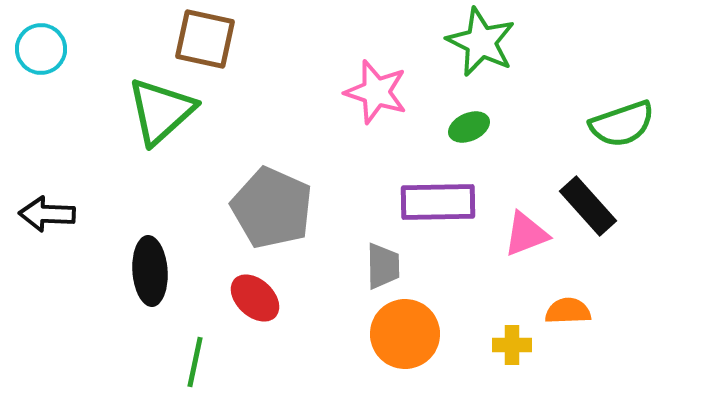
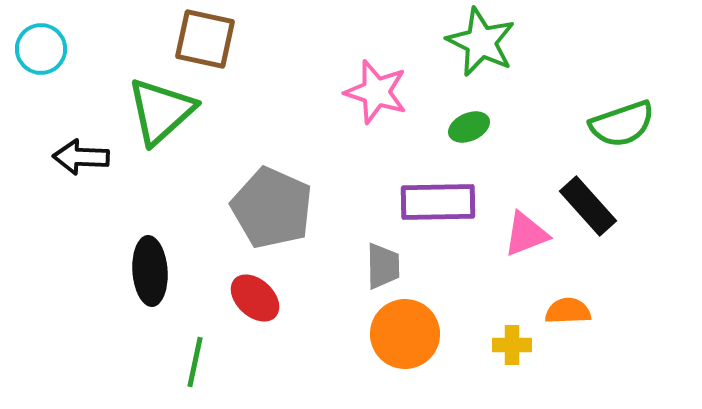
black arrow: moved 34 px right, 57 px up
